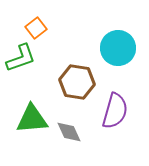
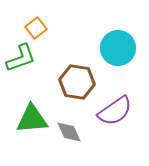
purple semicircle: rotated 39 degrees clockwise
